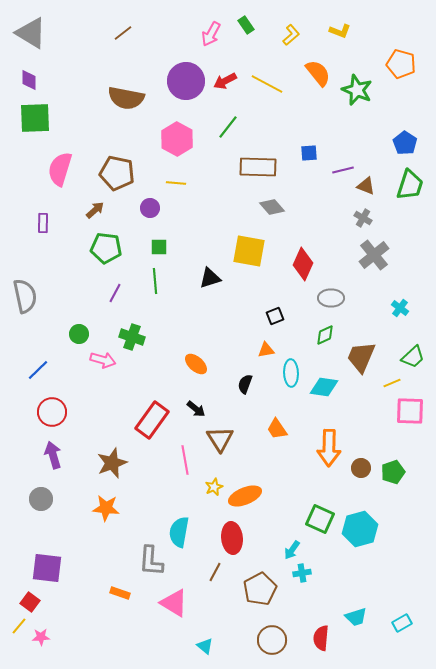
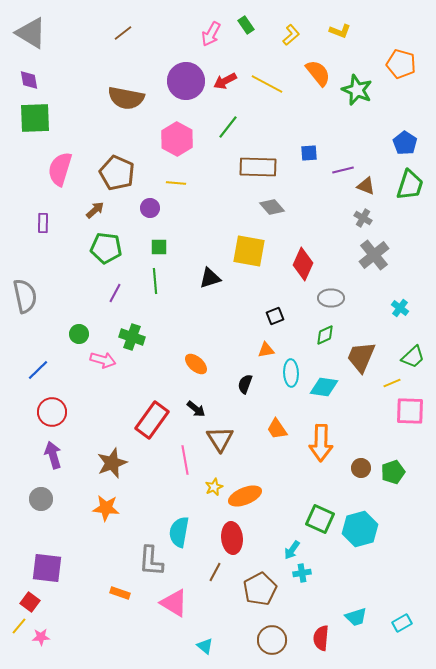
purple diamond at (29, 80): rotated 10 degrees counterclockwise
brown pentagon at (117, 173): rotated 12 degrees clockwise
orange arrow at (329, 448): moved 8 px left, 5 px up
